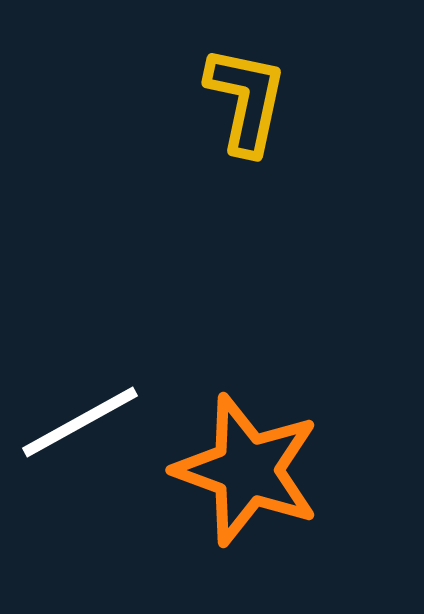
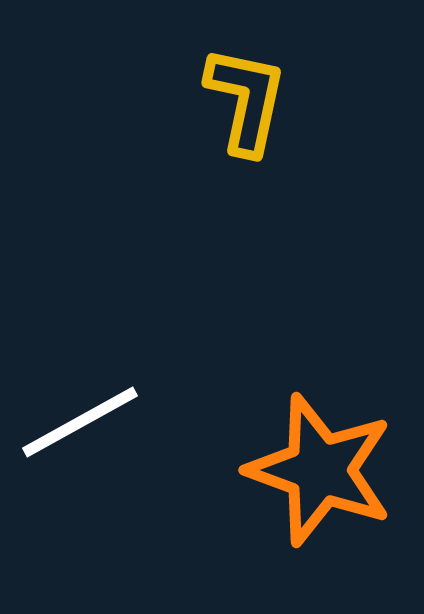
orange star: moved 73 px right
